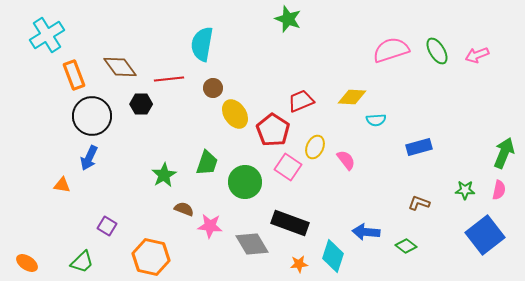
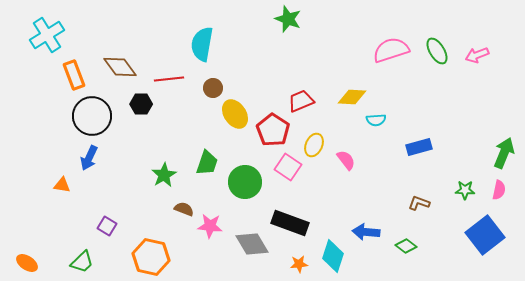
yellow ellipse at (315, 147): moved 1 px left, 2 px up
